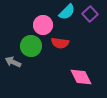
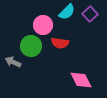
pink diamond: moved 3 px down
